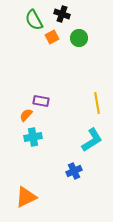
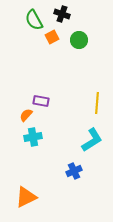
green circle: moved 2 px down
yellow line: rotated 15 degrees clockwise
